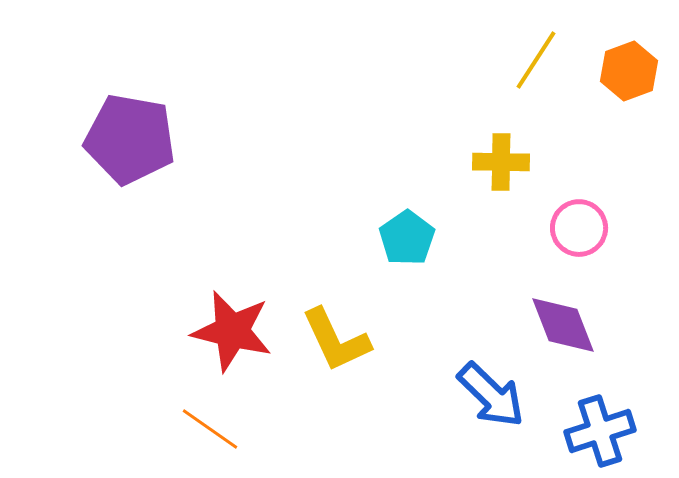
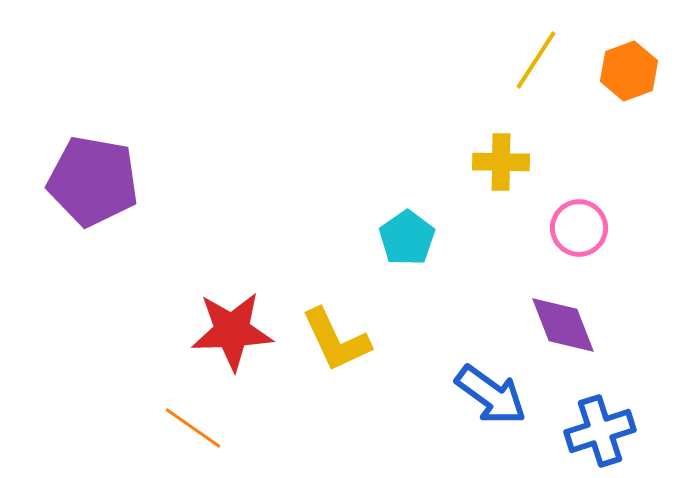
purple pentagon: moved 37 px left, 42 px down
red star: rotated 16 degrees counterclockwise
blue arrow: rotated 8 degrees counterclockwise
orange line: moved 17 px left, 1 px up
